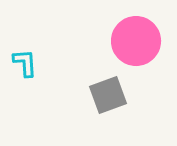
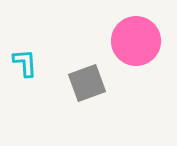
gray square: moved 21 px left, 12 px up
